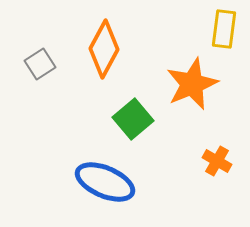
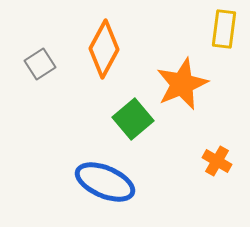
orange star: moved 10 px left
